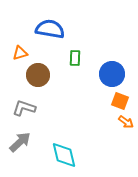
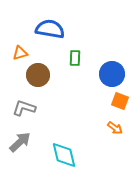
orange arrow: moved 11 px left, 6 px down
